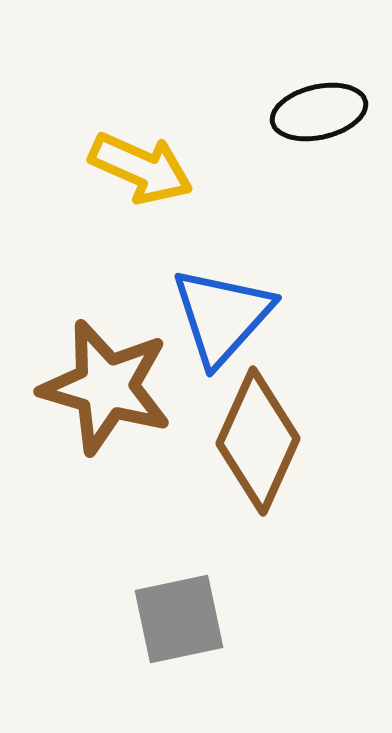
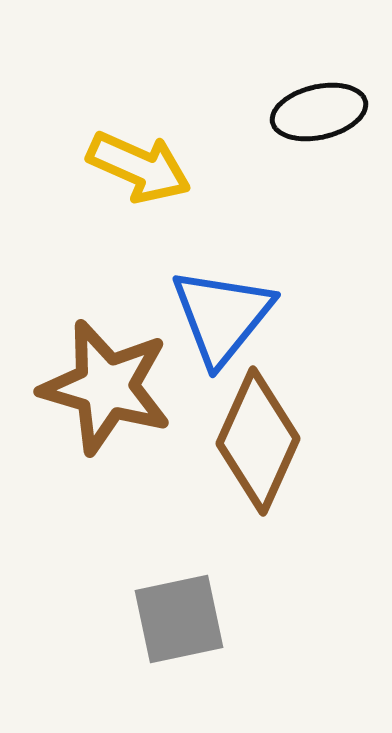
yellow arrow: moved 2 px left, 1 px up
blue triangle: rotated 3 degrees counterclockwise
